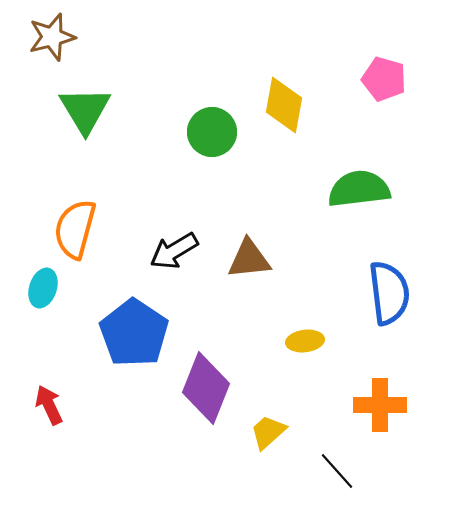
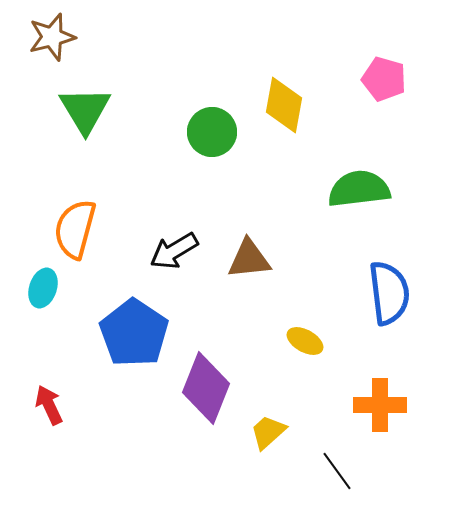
yellow ellipse: rotated 36 degrees clockwise
black line: rotated 6 degrees clockwise
